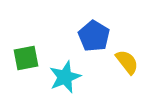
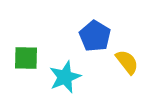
blue pentagon: moved 1 px right
green square: rotated 12 degrees clockwise
